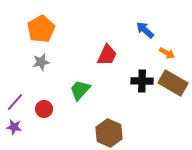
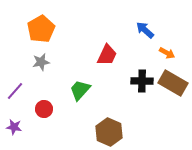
purple line: moved 11 px up
brown hexagon: moved 1 px up
